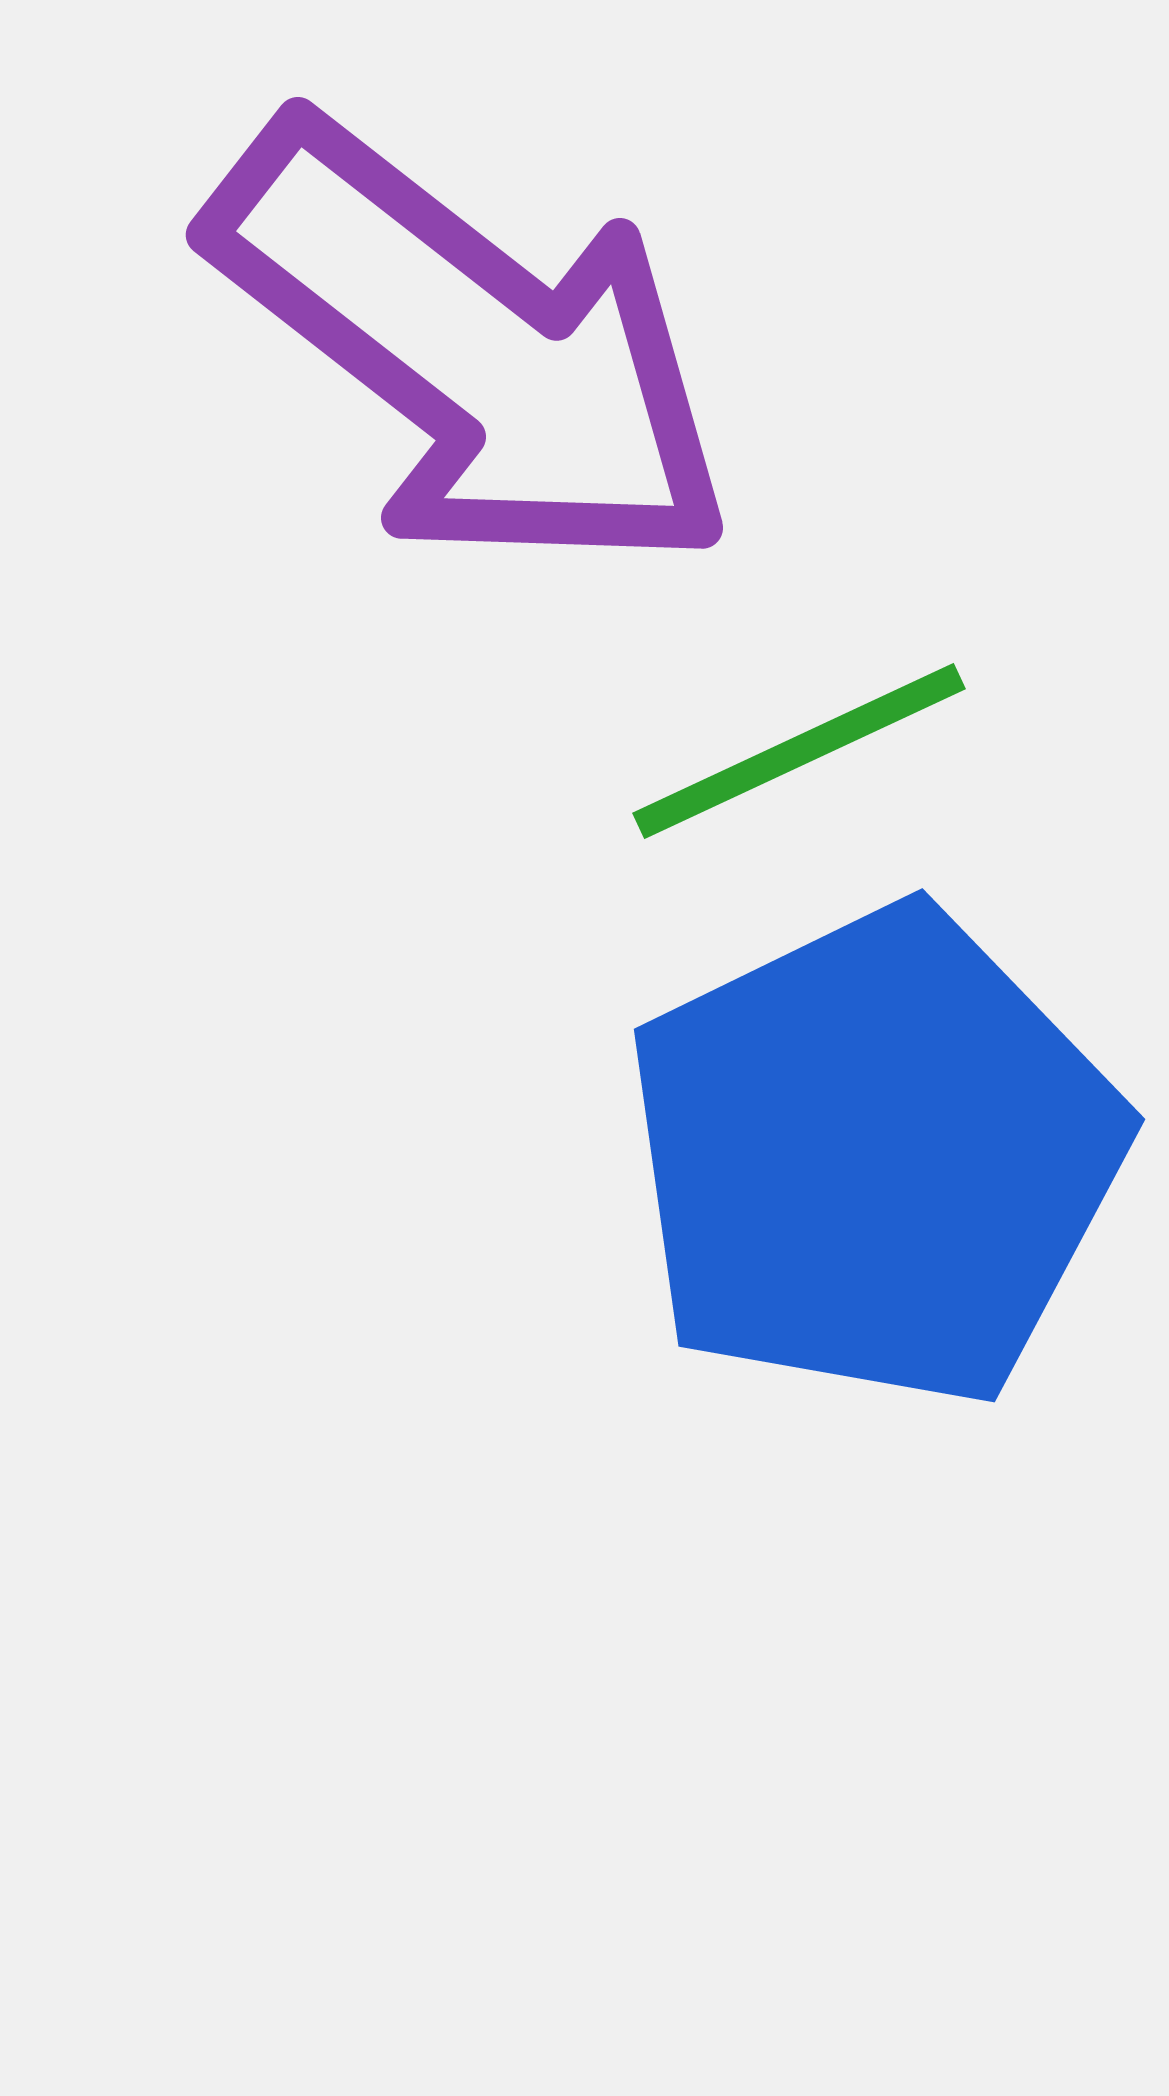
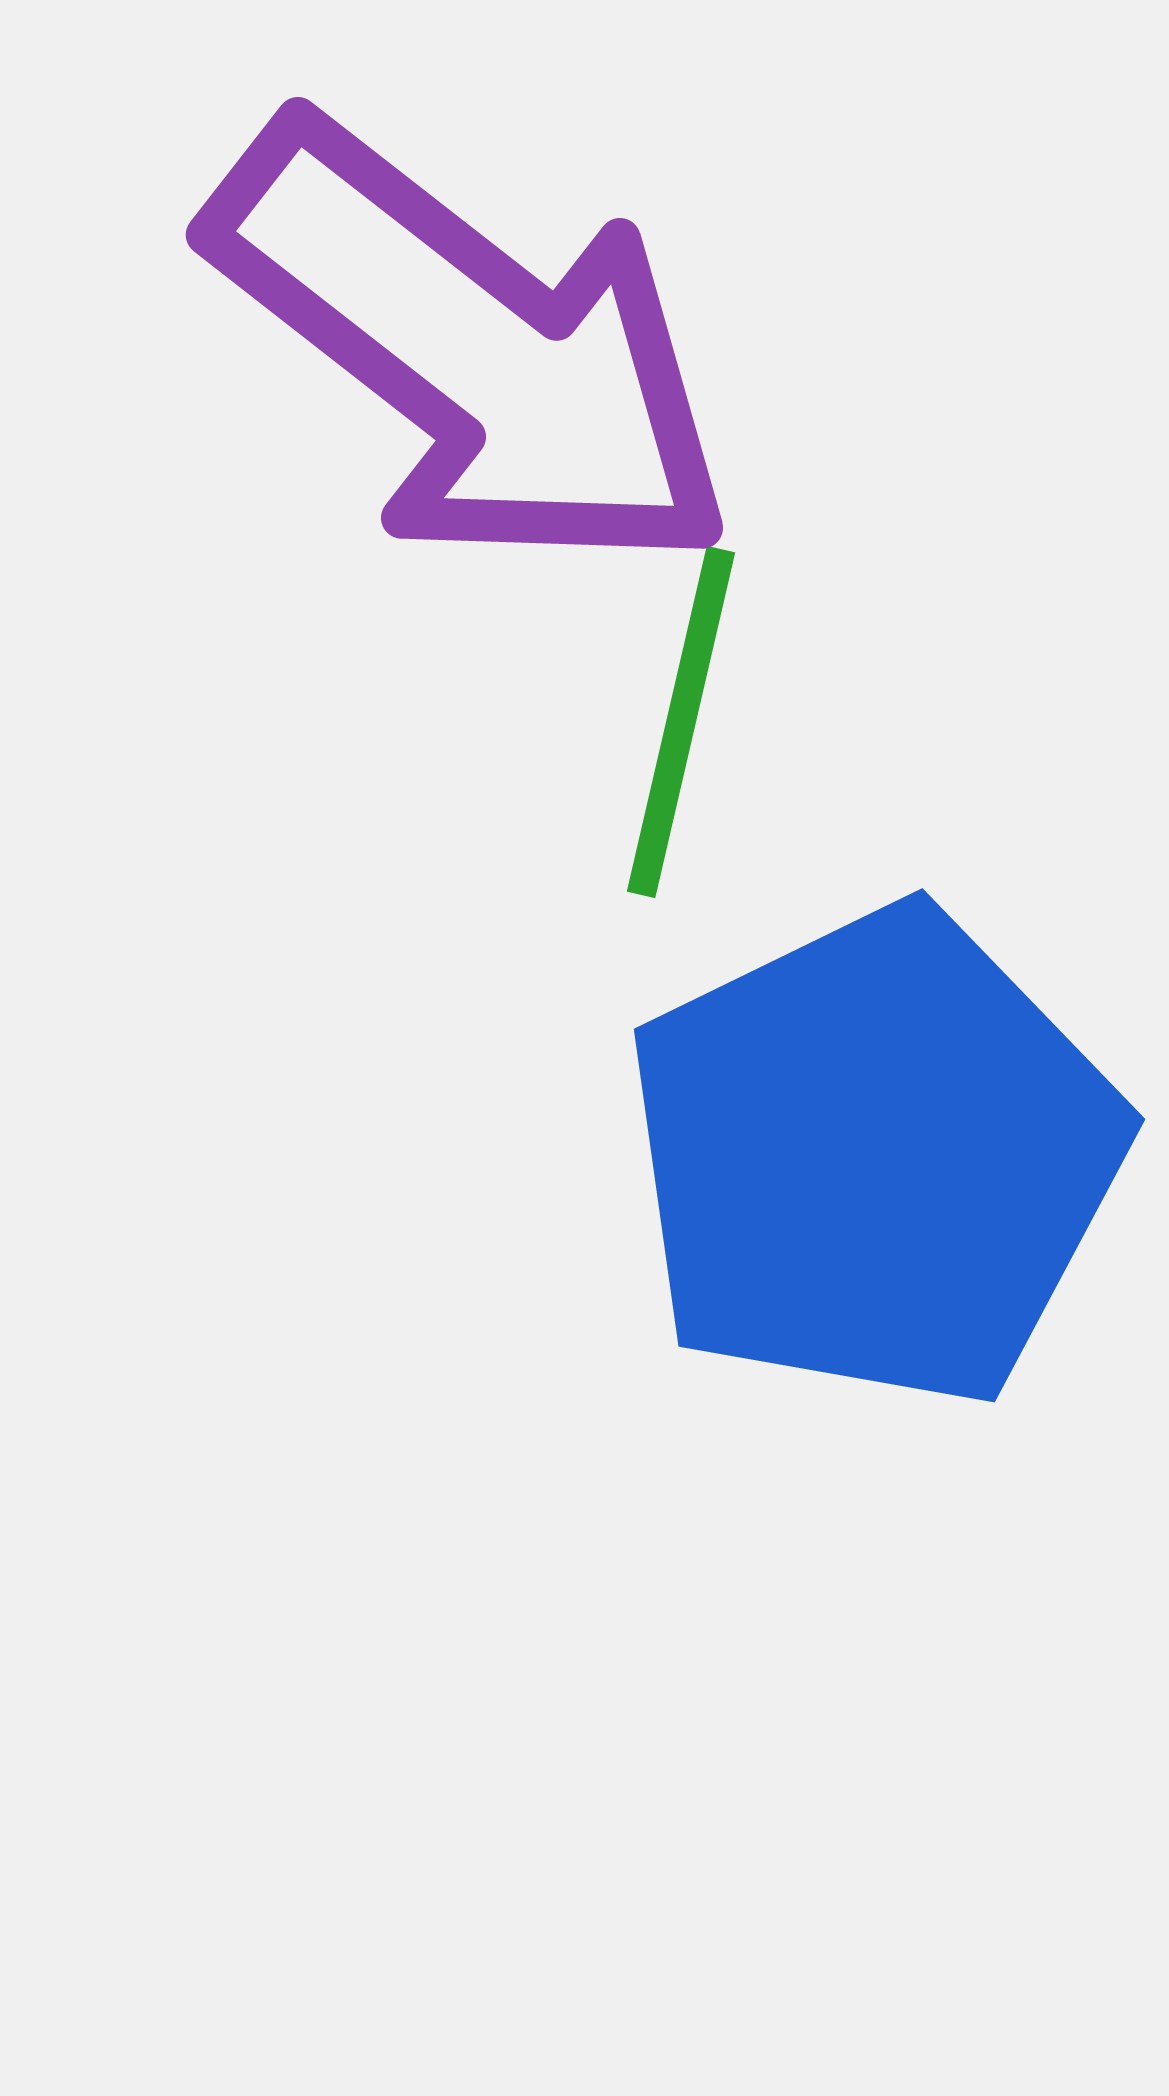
green line: moved 118 px left, 29 px up; rotated 52 degrees counterclockwise
